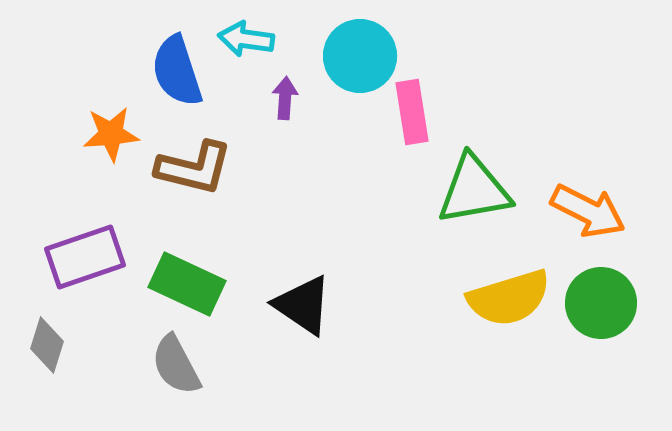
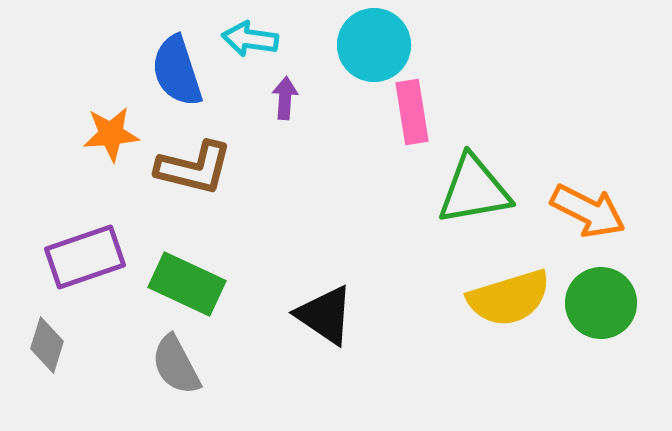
cyan arrow: moved 4 px right
cyan circle: moved 14 px right, 11 px up
black triangle: moved 22 px right, 10 px down
